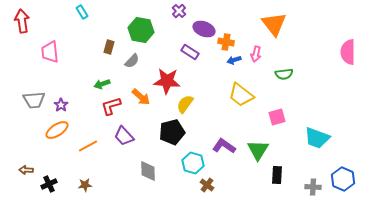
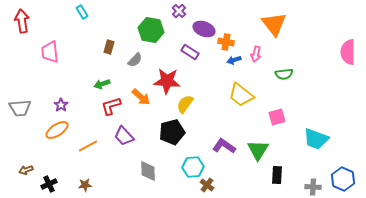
green hexagon: moved 10 px right
gray semicircle: moved 3 px right, 1 px up
gray trapezoid: moved 14 px left, 8 px down
cyan trapezoid: moved 1 px left, 1 px down
cyan hexagon: moved 4 px down; rotated 20 degrees counterclockwise
brown arrow: rotated 24 degrees counterclockwise
